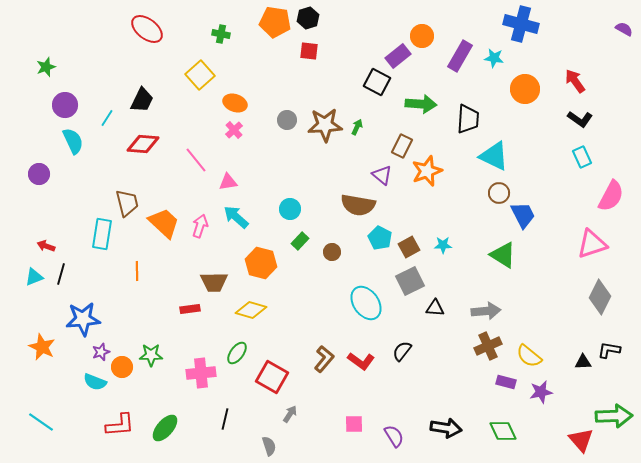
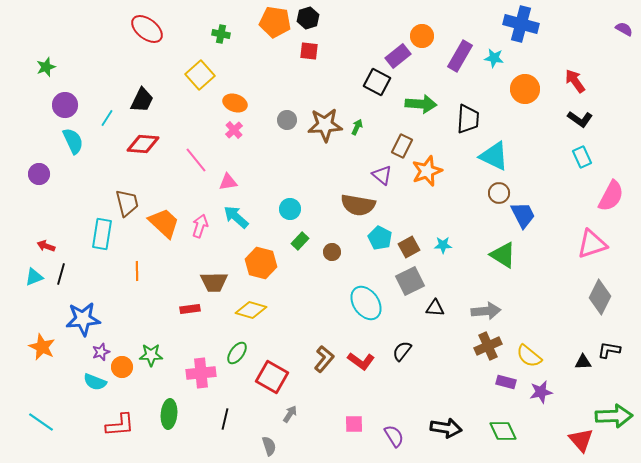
green ellipse at (165, 428): moved 4 px right, 14 px up; rotated 36 degrees counterclockwise
